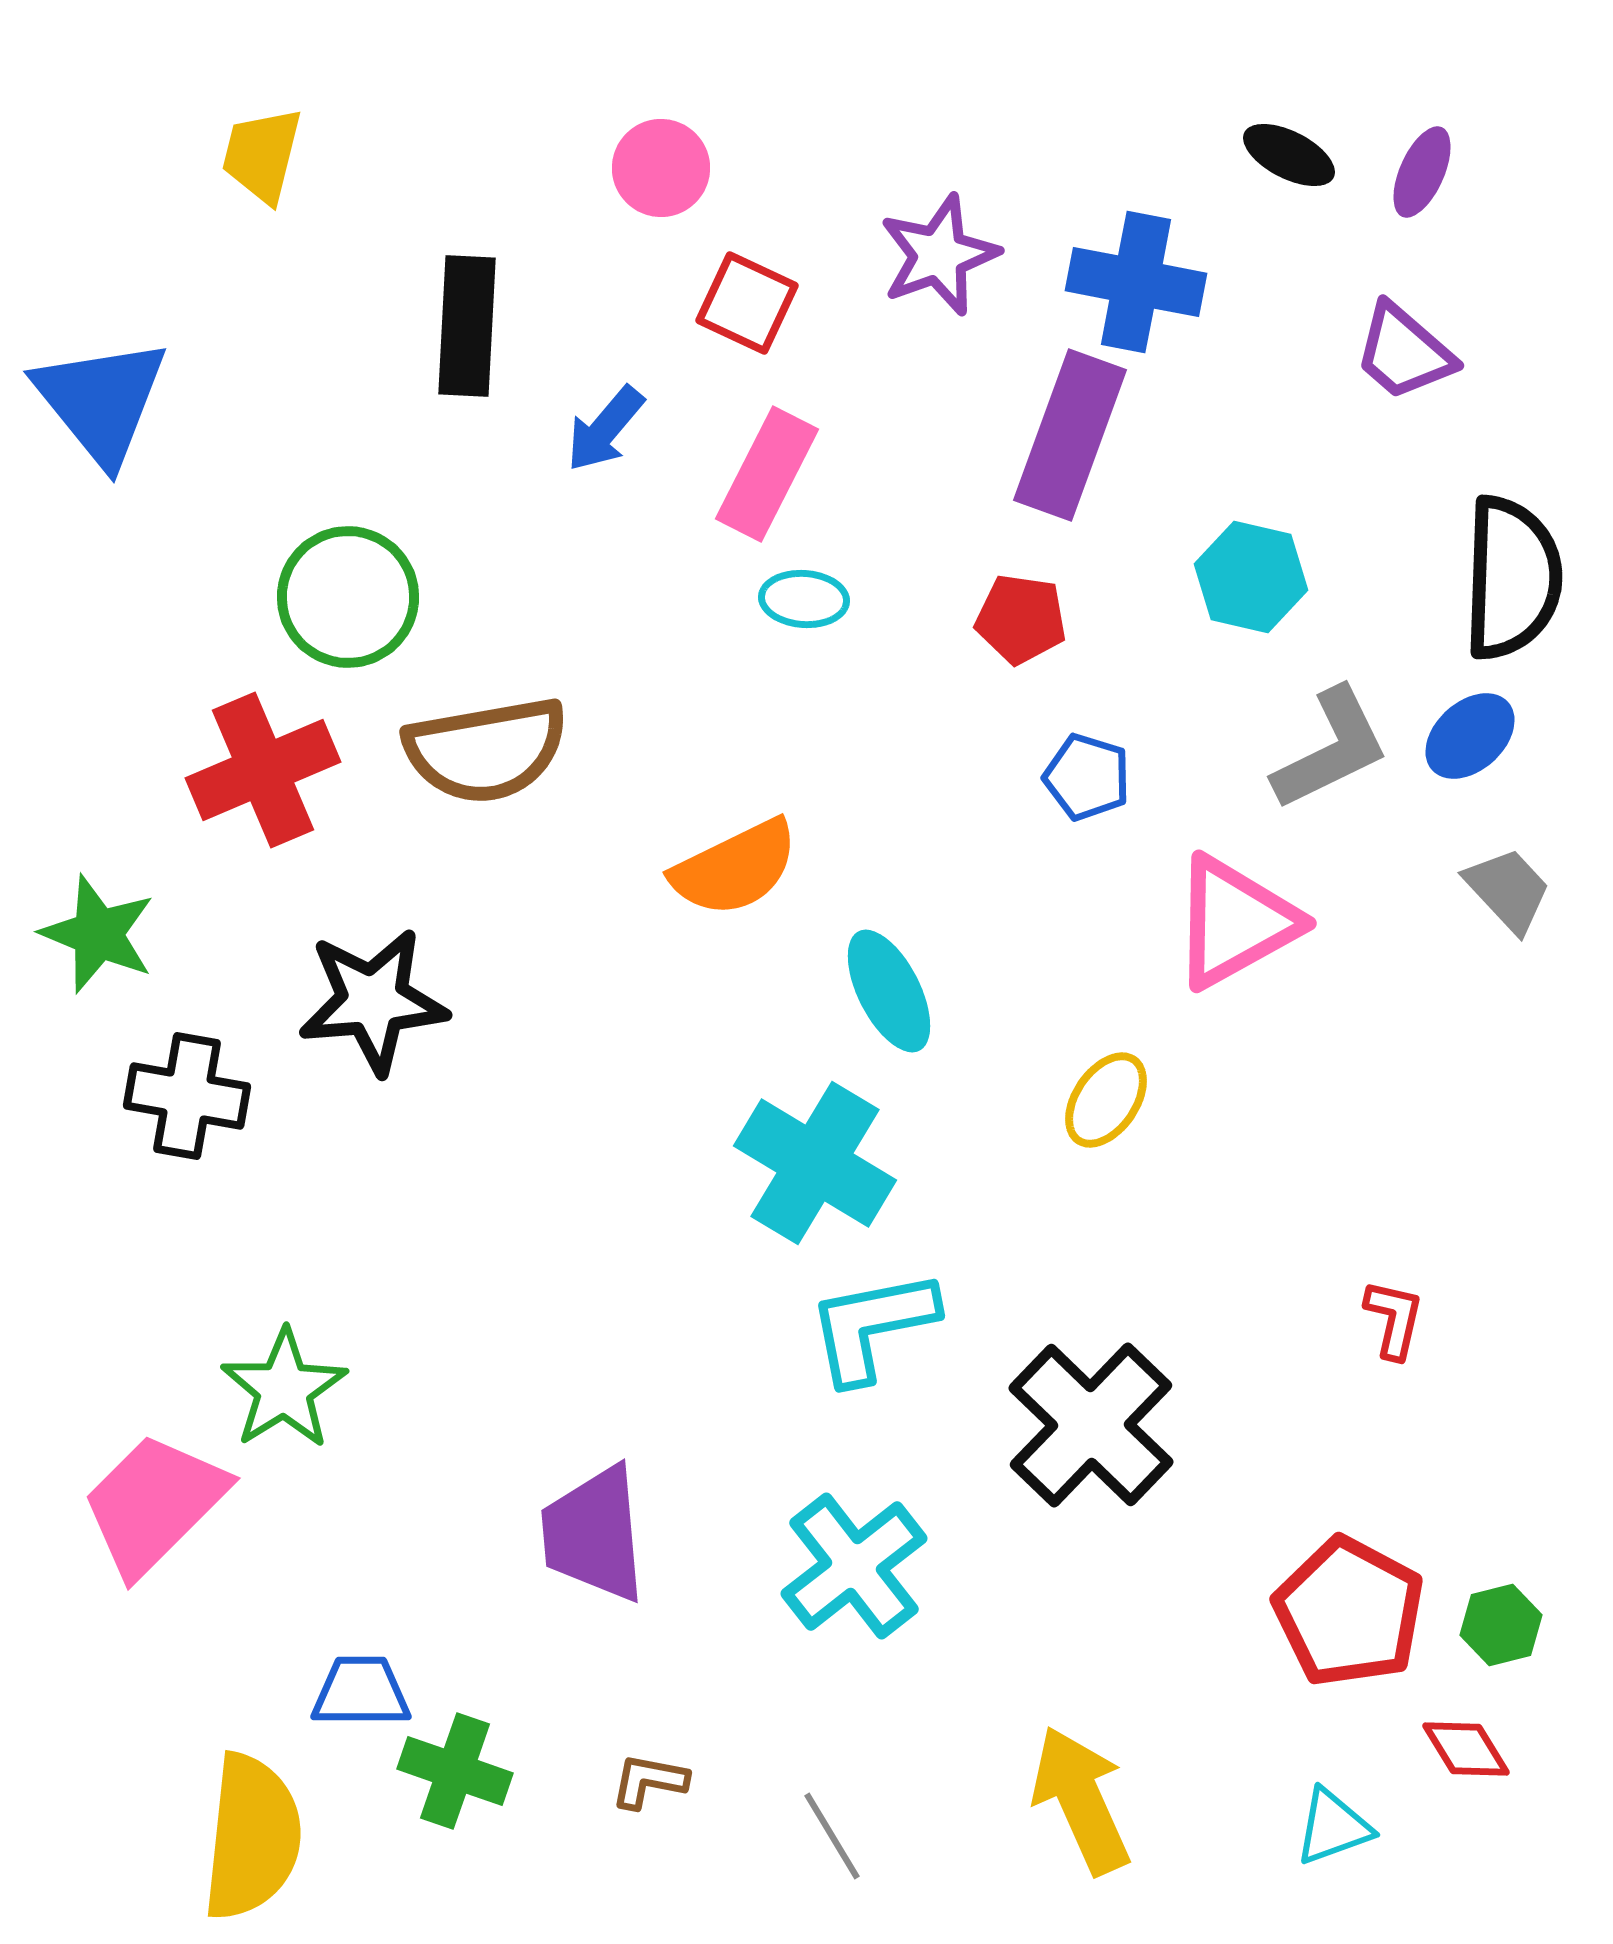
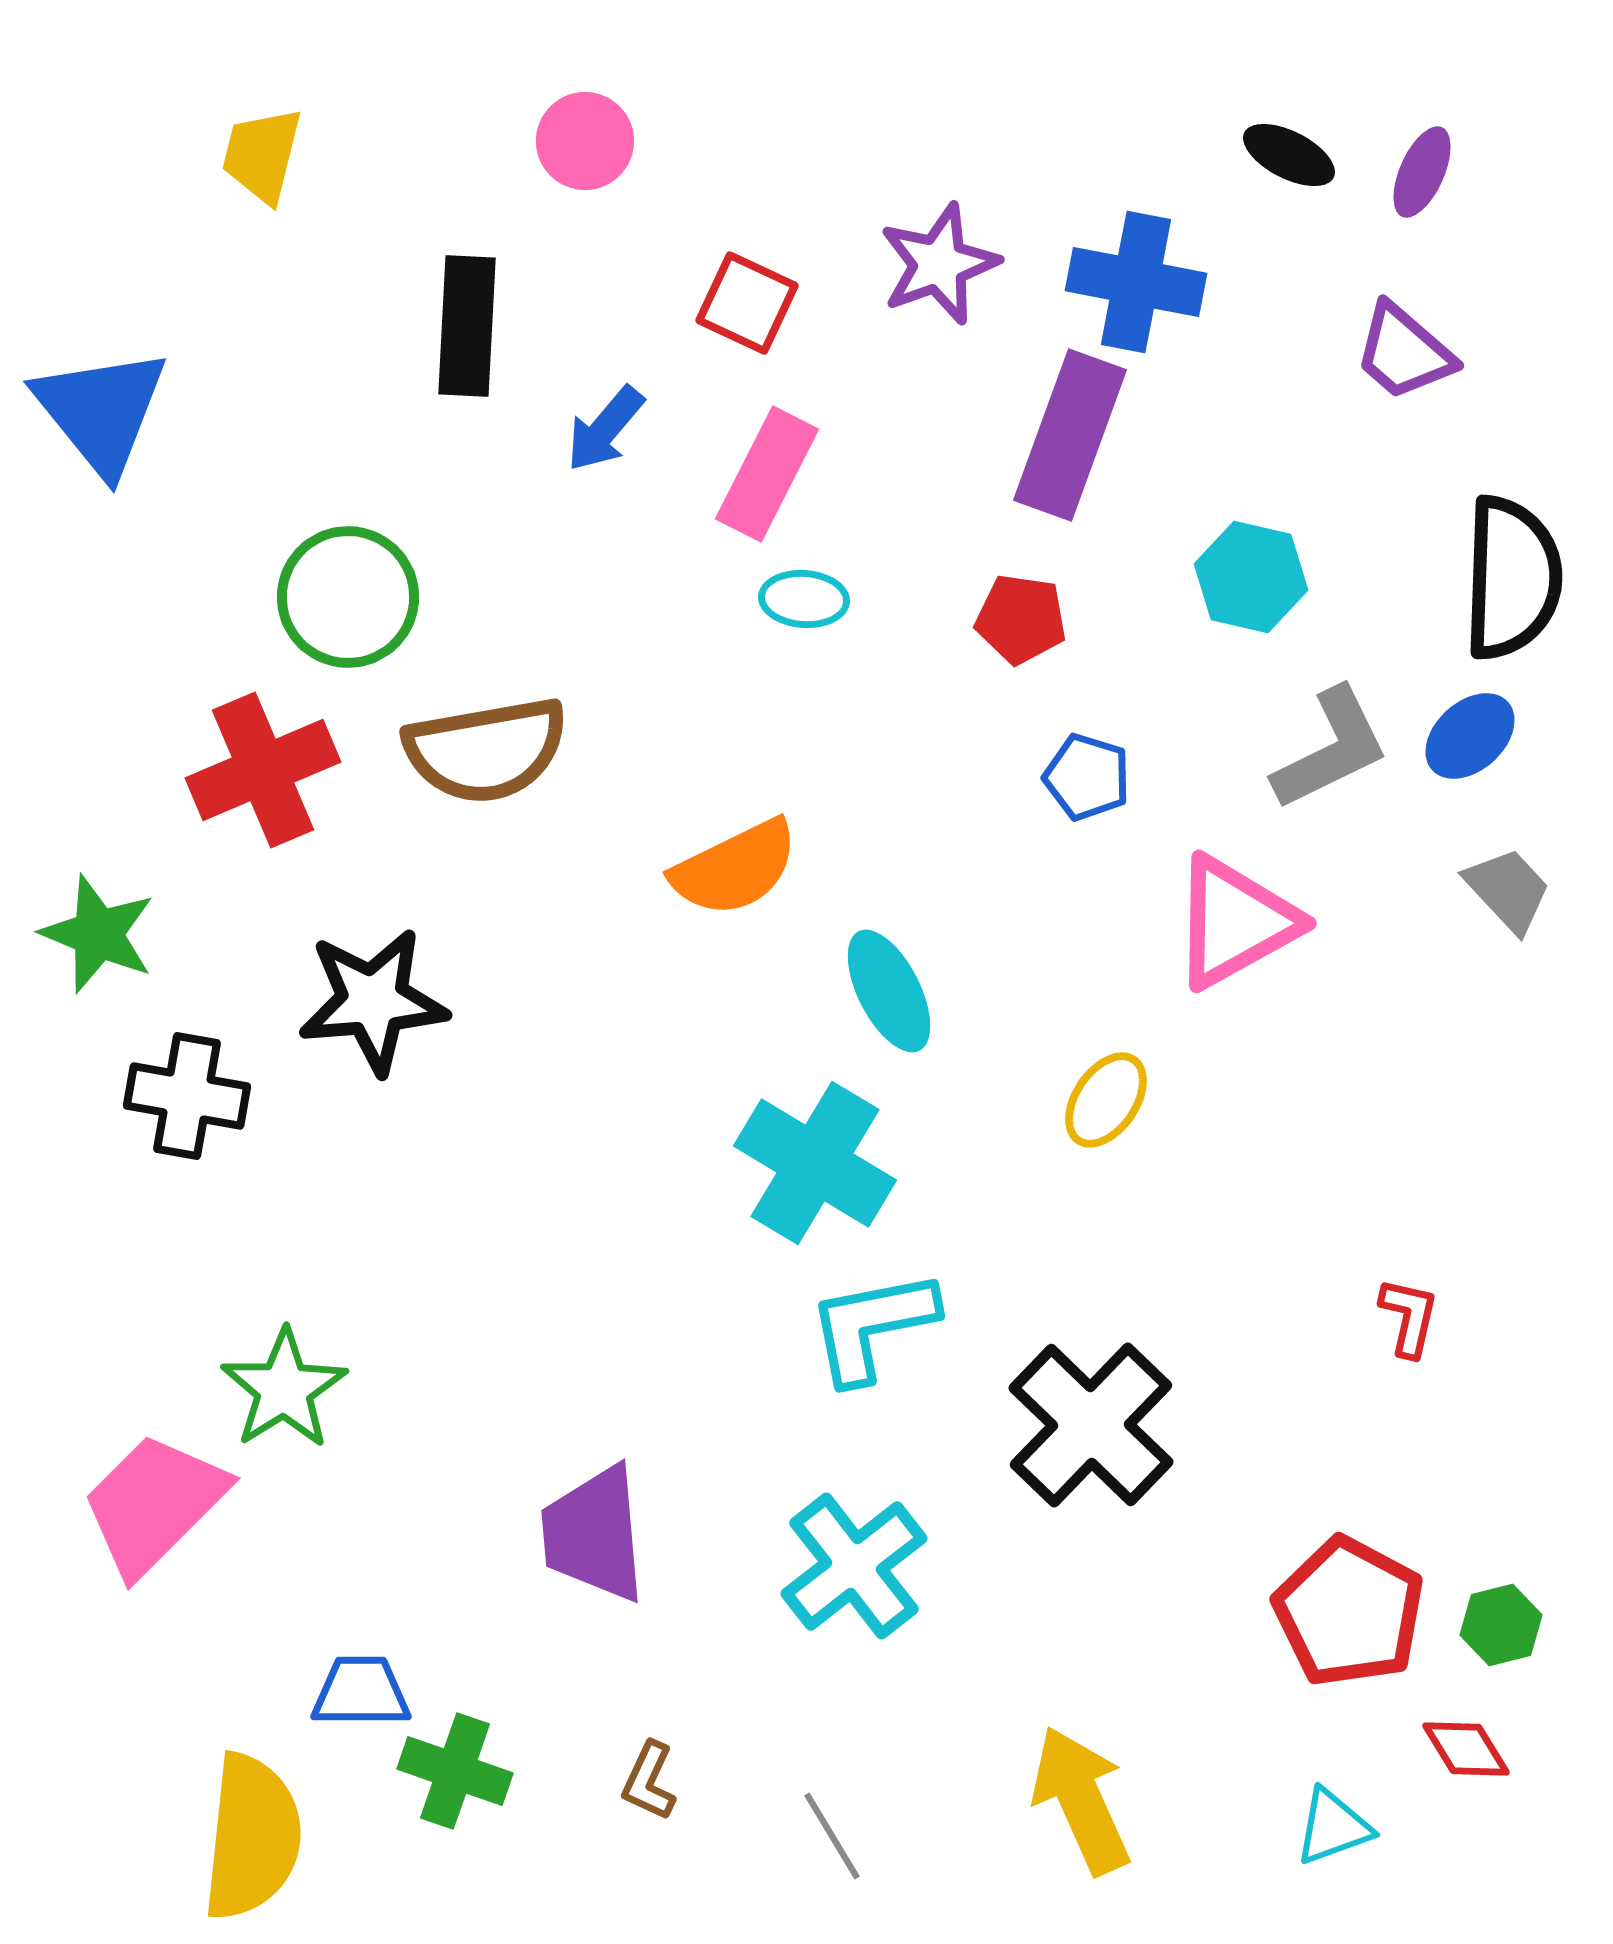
pink circle at (661, 168): moved 76 px left, 27 px up
purple star at (939, 255): moved 9 px down
blue triangle at (101, 401): moved 10 px down
red L-shape at (1394, 1319): moved 15 px right, 2 px up
brown L-shape at (649, 1781): rotated 76 degrees counterclockwise
